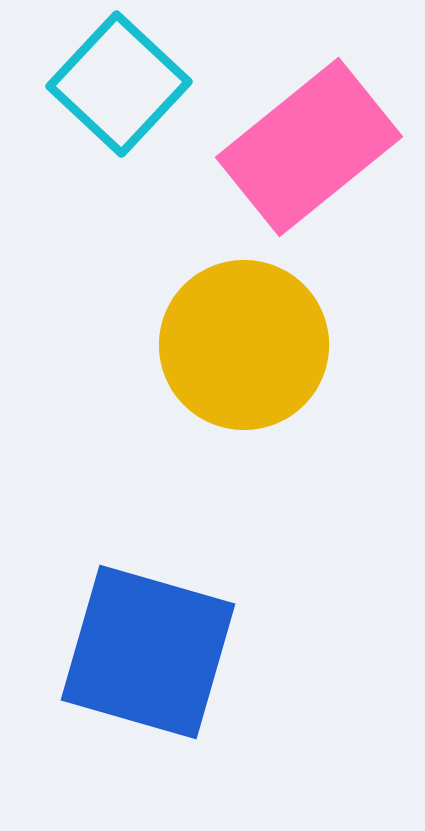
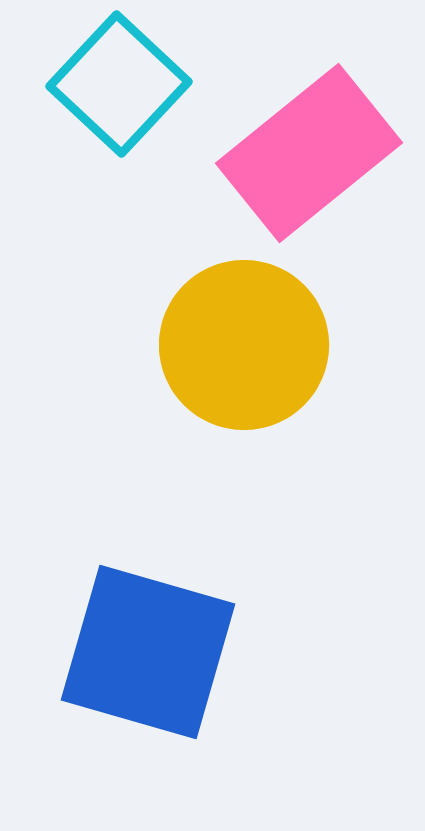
pink rectangle: moved 6 px down
